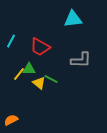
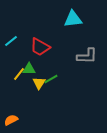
cyan line: rotated 24 degrees clockwise
gray L-shape: moved 6 px right, 4 px up
green line: rotated 56 degrees counterclockwise
yellow triangle: rotated 24 degrees clockwise
